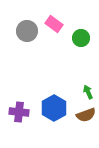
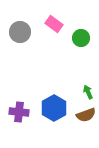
gray circle: moved 7 px left, 1 px down
